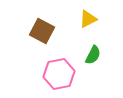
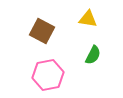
yellow triangle: rotated 36 degrees clockwise
pink hexagon: moved 11 px left, 1 px down
